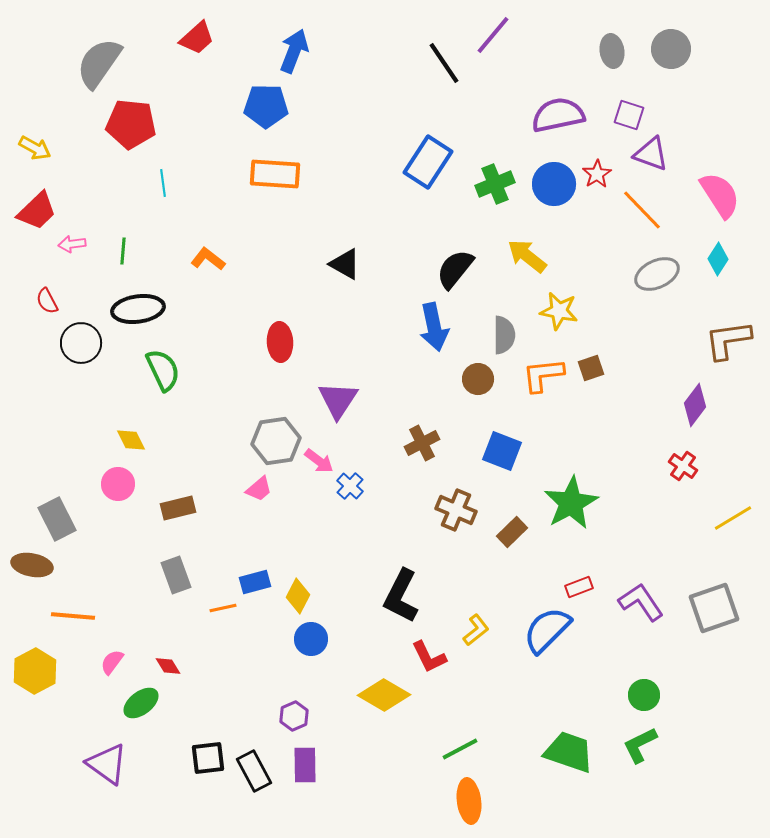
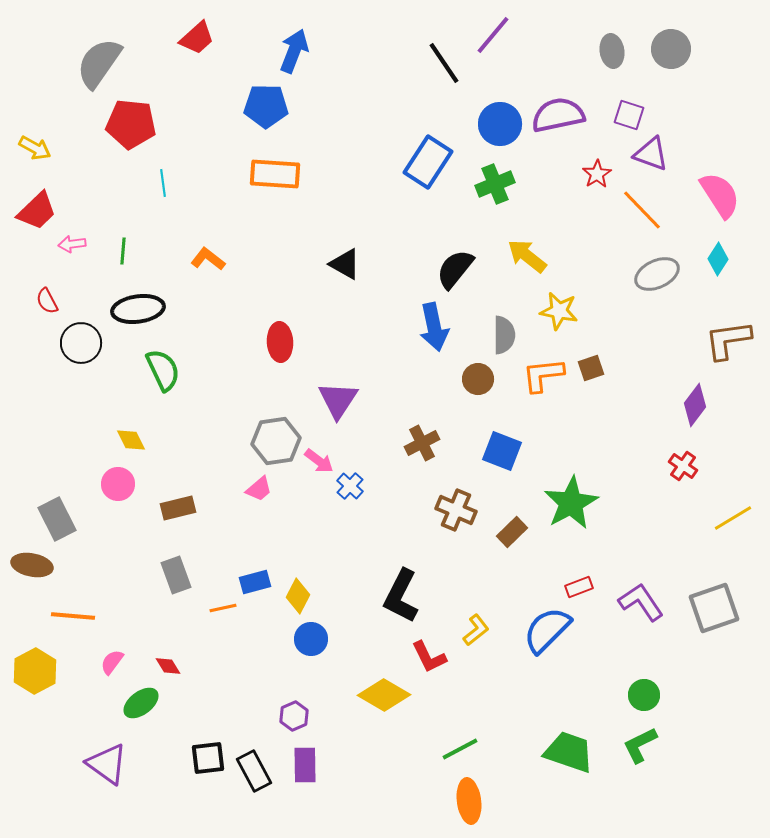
blue circle at (554, 184): moved 54 px left, 60 px up
